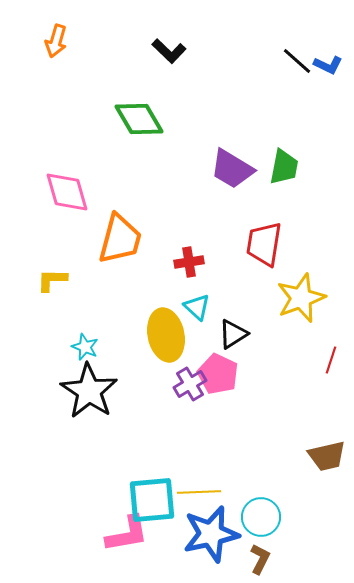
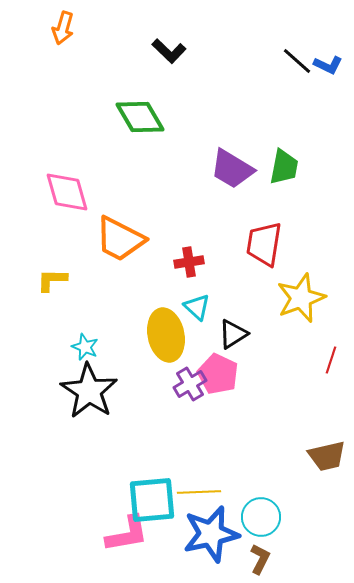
orange arrow: moved 7 px right, 13 px up
green diamond: moved 1 px right, 2 px up
orange trapezoid: rotated 102 degrees clockwise
